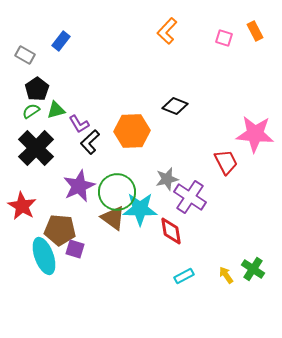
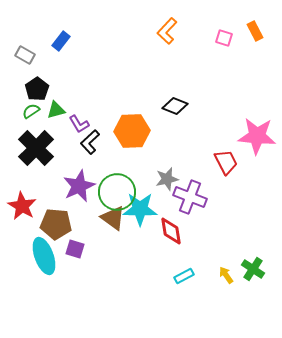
pink star: moved 2 px right, 2 px down
purple cross: rotated 12 degrees counterclockwise
brown pentagon: moved 4 px left, 6 px up
